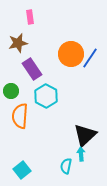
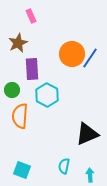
pink rectangle: moved 1 px right, 1 px up; rotated 16 degrees counterclockwise
brown star: rotated 12 degrees counterclockwise
orange circle: moved 1 px right
purple rectangle: rotated 30 degrees clockwise
green circle: moved 1 px right, 1 px up
cyan hexagon: moved 1 px right, 1 px up
black triangle: moved 2 px right, 1 px up; rotated 20 degrees clockwise
cyan arrow: moved 9 px right, 21 px down
cyan semicircle: moved 2 px left
cyan square: rotated 30 degrees counterclockwise
